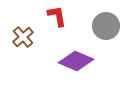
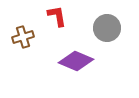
gray circle: moved 1 px right, 2 px down
brown cross: rotated 25 degrees clockwise
